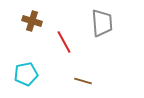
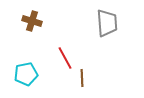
gray trapezoid: moved 5 px right
red line: moved 1 px right, 16 px down
brown line: moved 1 px left, 3 px up; rotated 72 degrees clockwise
